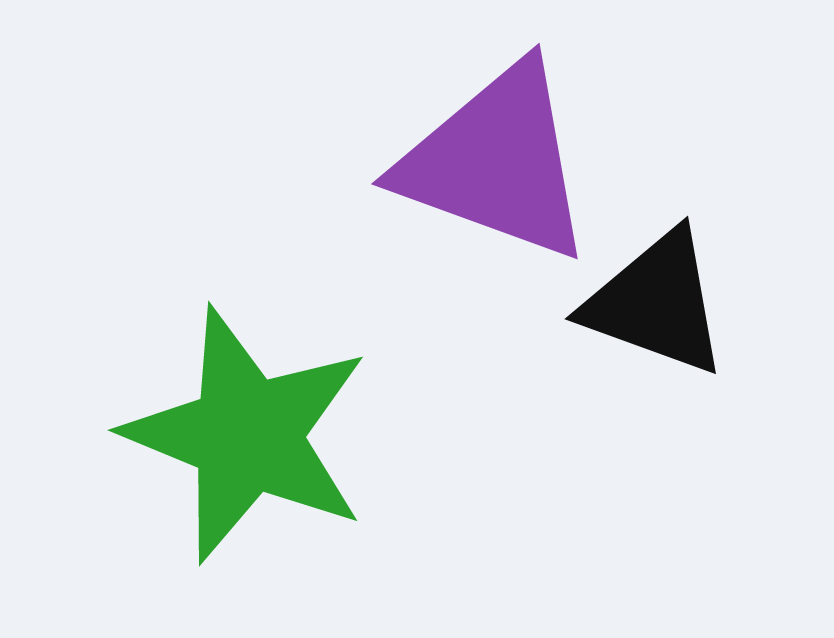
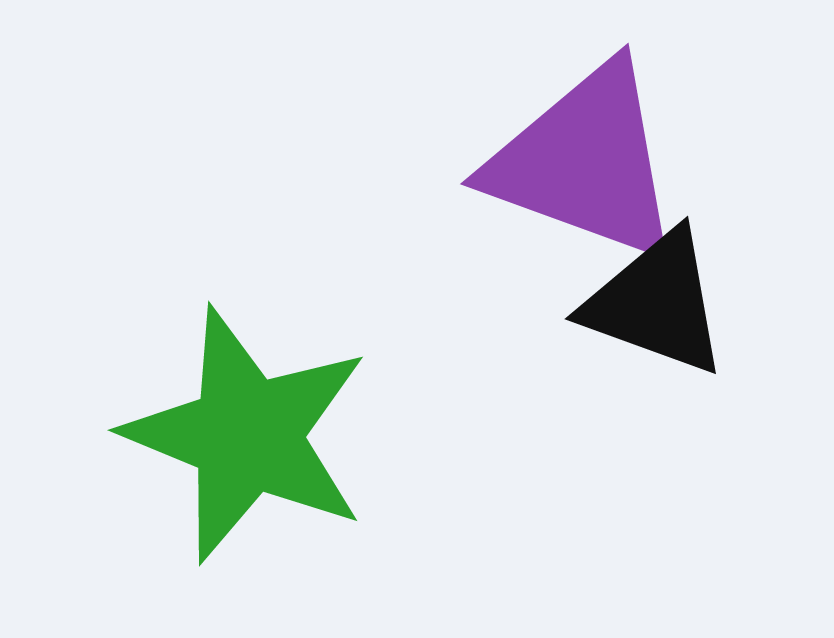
purple triangle: moved 89 px right
